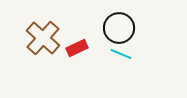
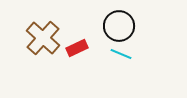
black circle: moved 2 px up
